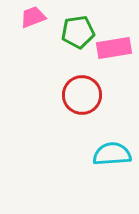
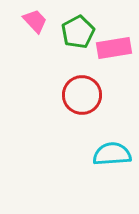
pink trapezoid: moved 2 px right, 4 px down; rotated 68 degrees clockwise
green pentagon: rotated 20 degrees counterclockwise
